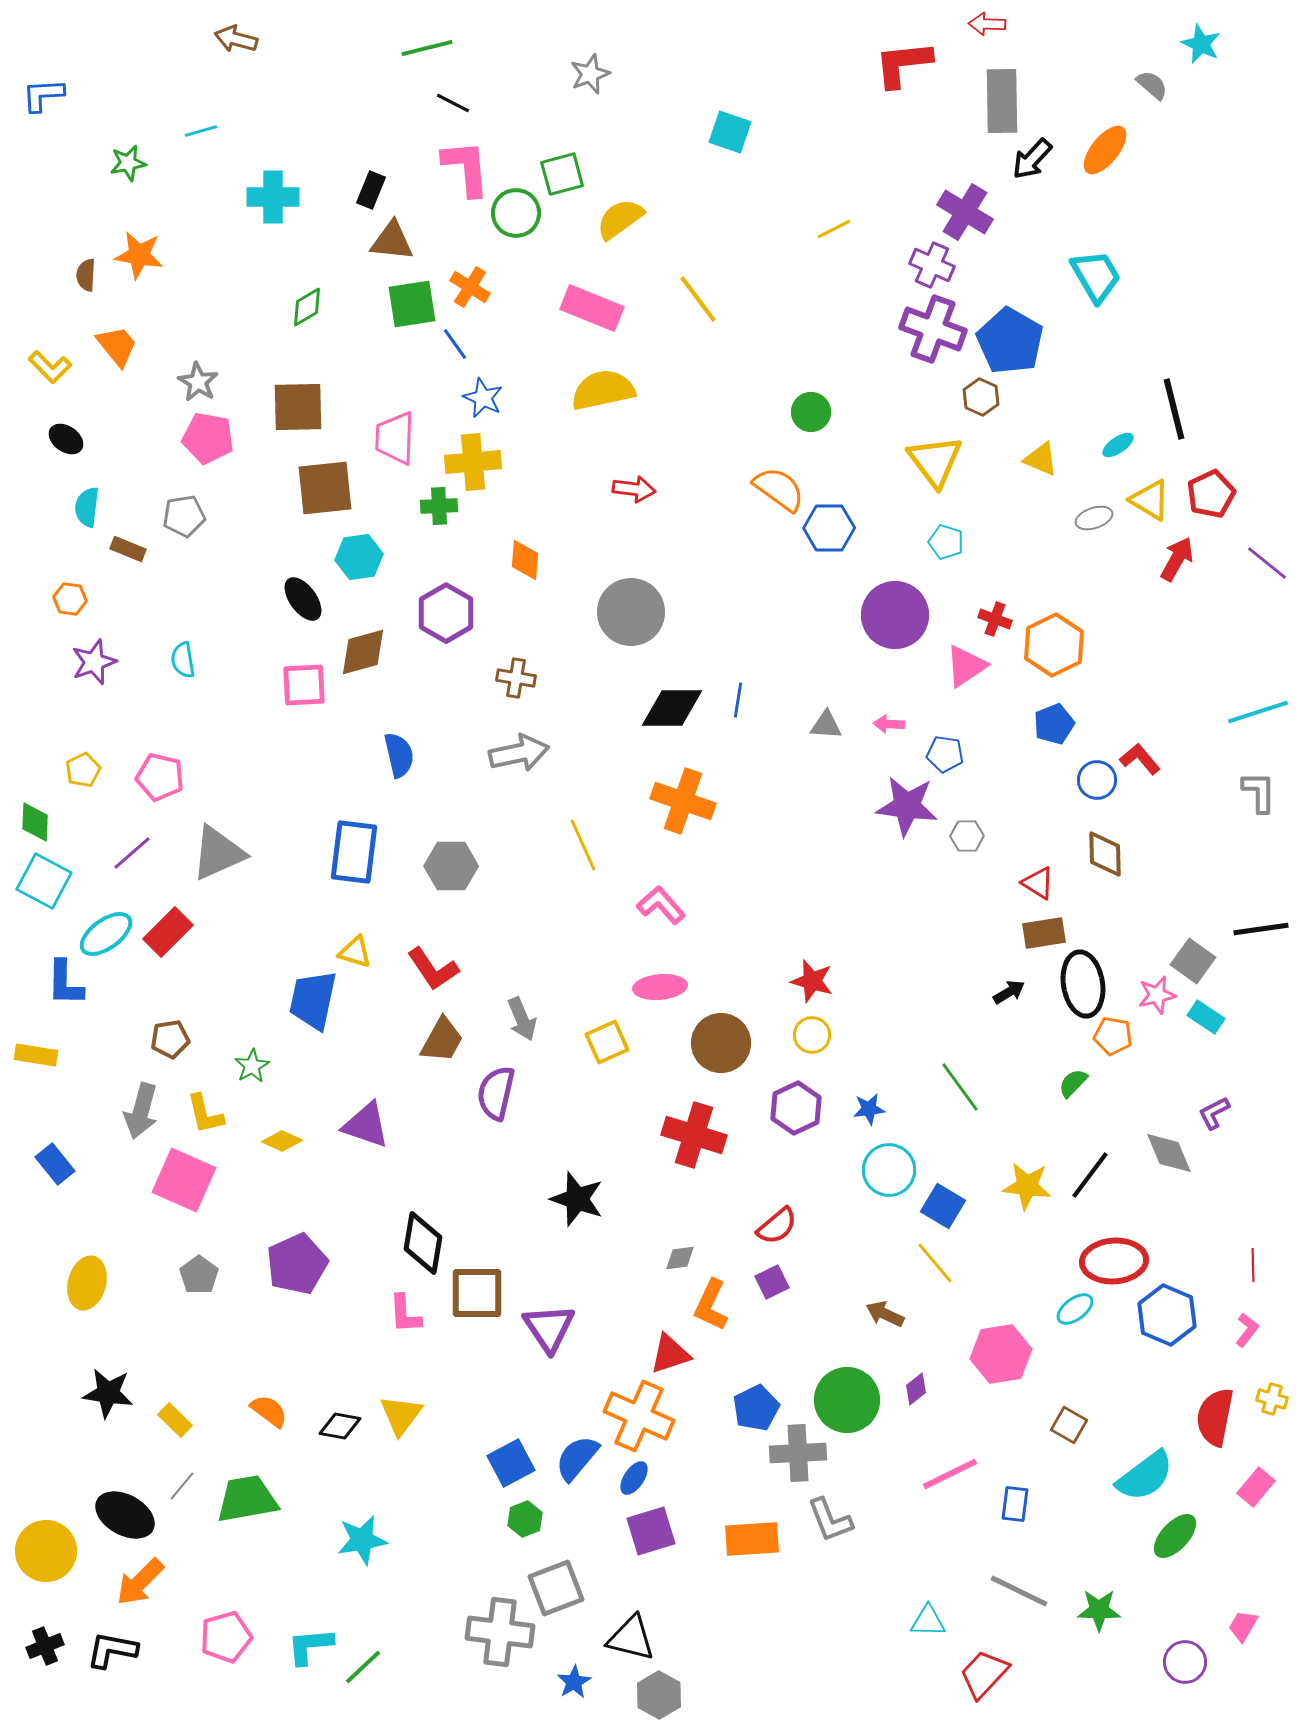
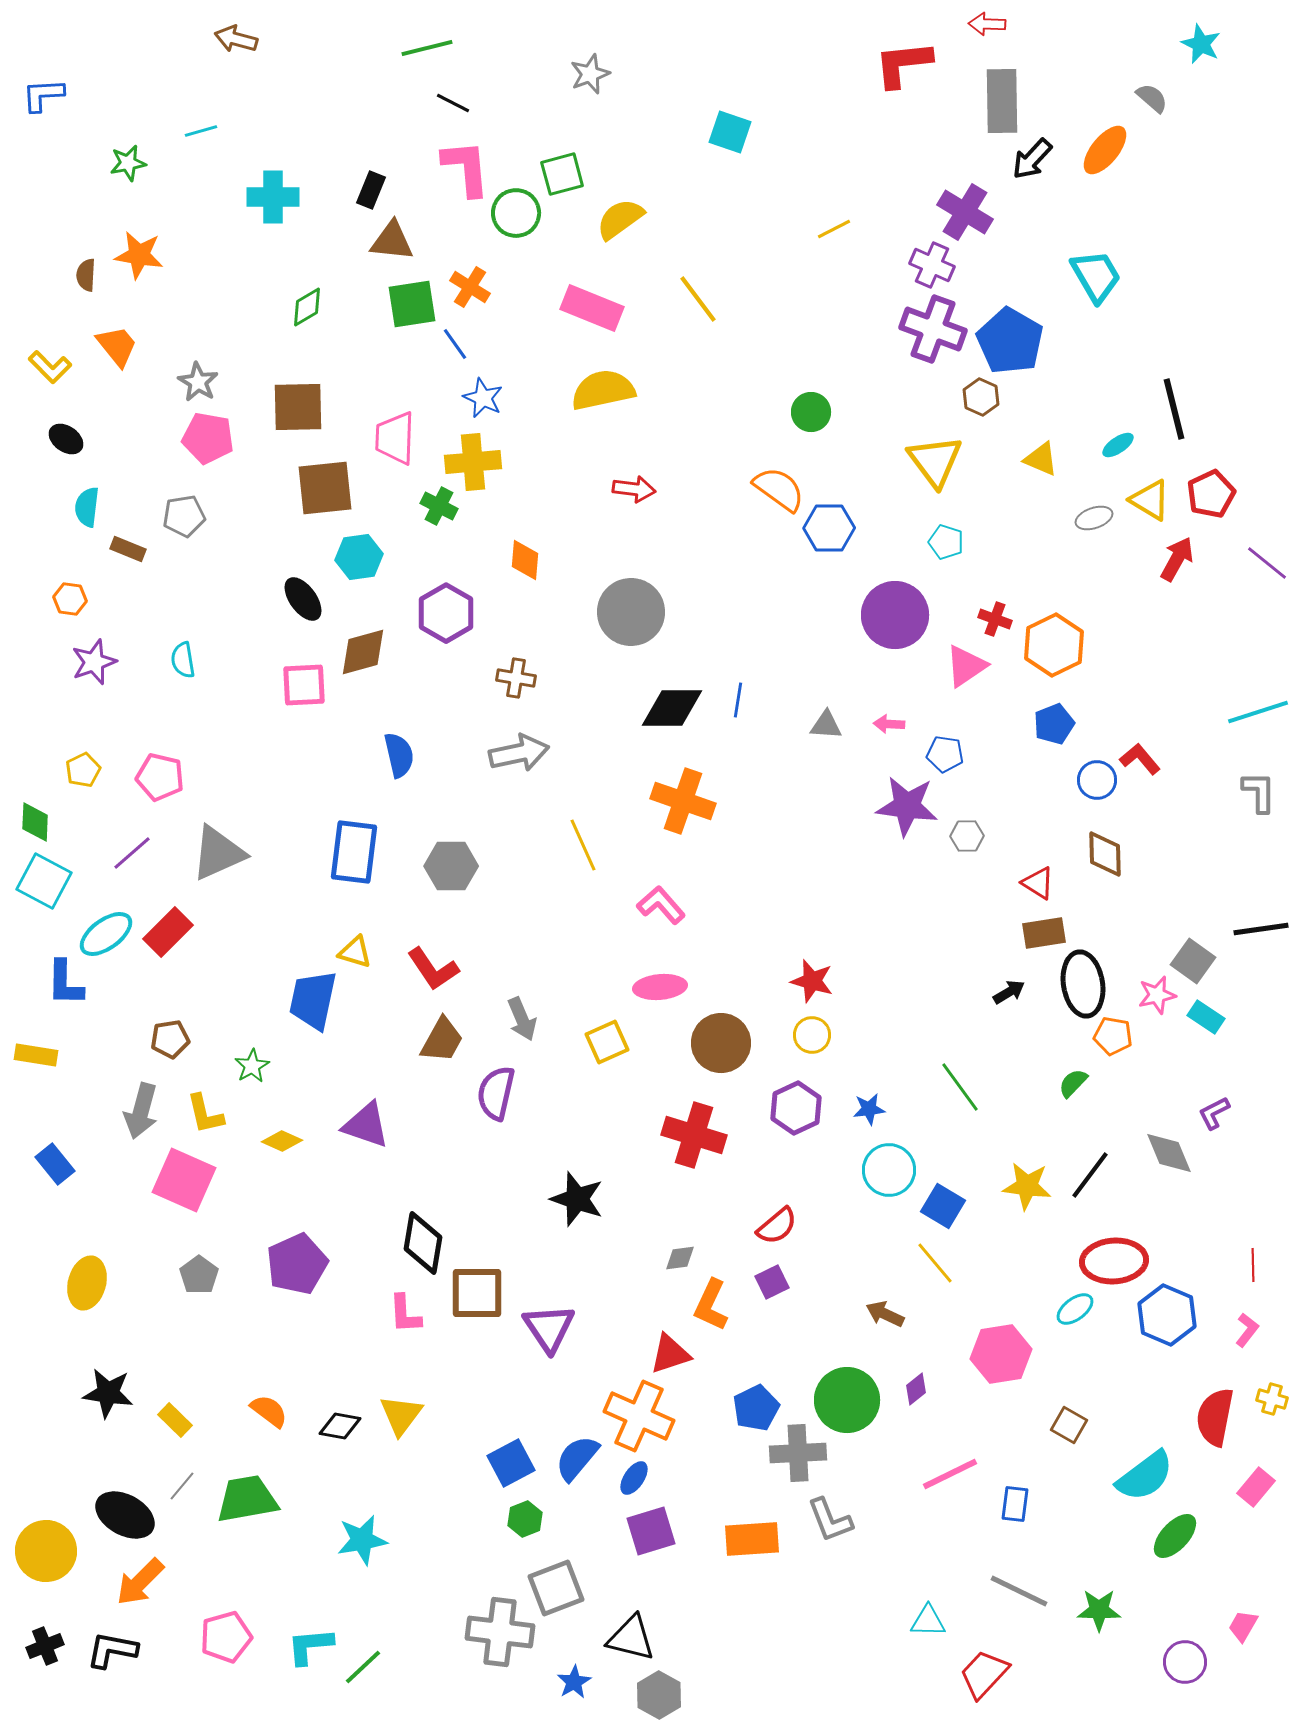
gray semicircle at (1152, 85): moved 13 px down
green cross at (439, 506): rotated 30 degrees clockwise
